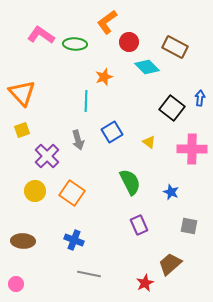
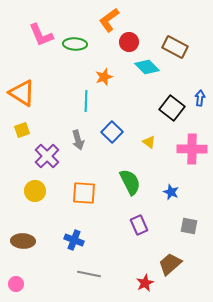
orange L-shape: moved 2 px right, 2 px up
pink L-shape: rotated 148 degrees counterclockwise
orange triangle: rotated 16 degrees counterclockwise
blue square: rotated 15 degrees counterclockwise
orange square: moved 12 px right; rotated 30 degrees counterclockwise
